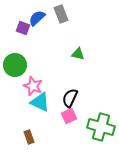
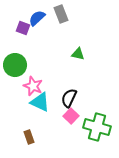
black semicircle: moved 1 px left
pink square: moved 2 px right; rotated 21 degrees counterclockwise
green cross: moved 4 px left
